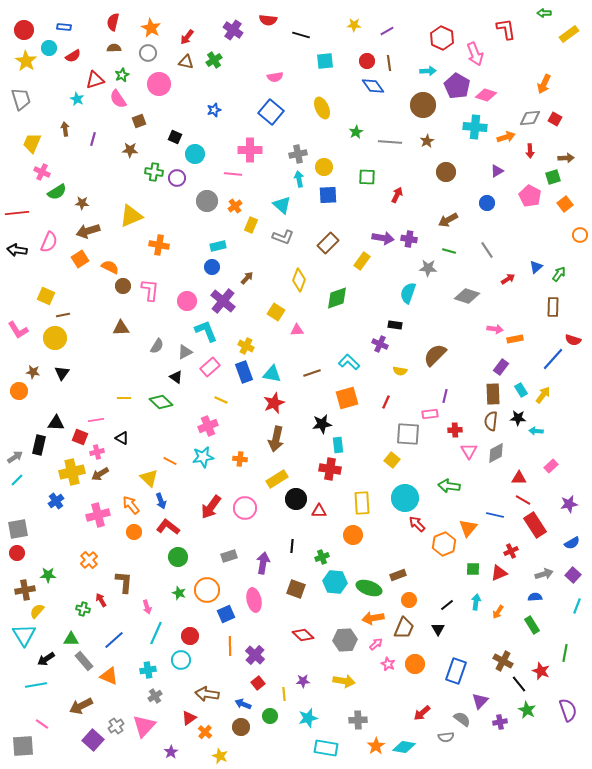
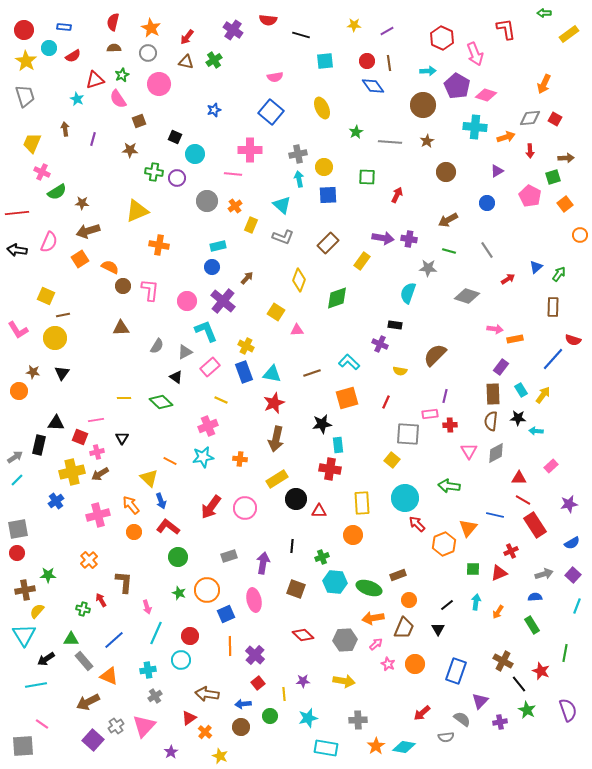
gray trapezoid at (21, 99): moved 4 px right, 3 px up
yellow triangle at (131, 216): moved 6 px right, 5 px up
red cross at (455, 430): moved 5 px left, 5 px up
black triangle at (122, 438): rotated 32 degrees clockwise
blue arrow at (243, 704): rotated 28 degrees counterclockwise
brown arrow at (81, 706): moved 7 px right, 4 px up
